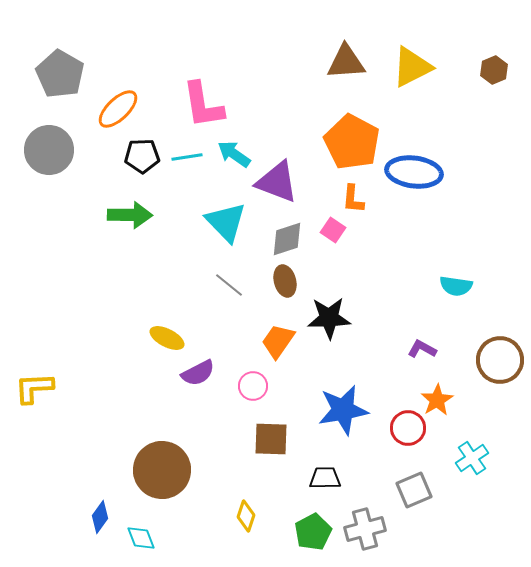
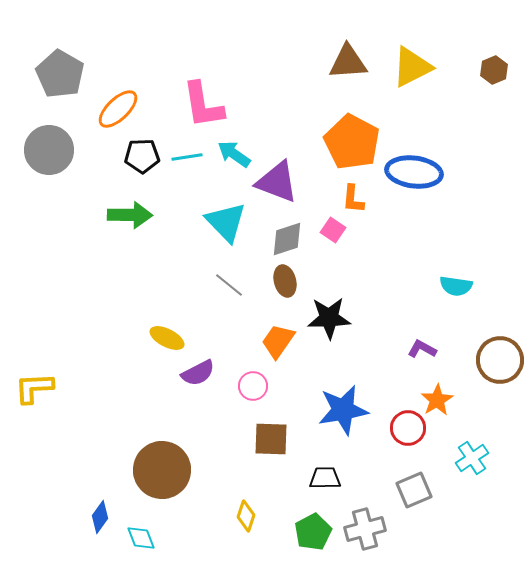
brown triangle at (346, 62): moved 2 px right
